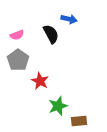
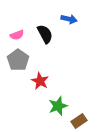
black semicircle: moved 6 px left
brown rectangle: rotated 28 degrees counterclockwise
